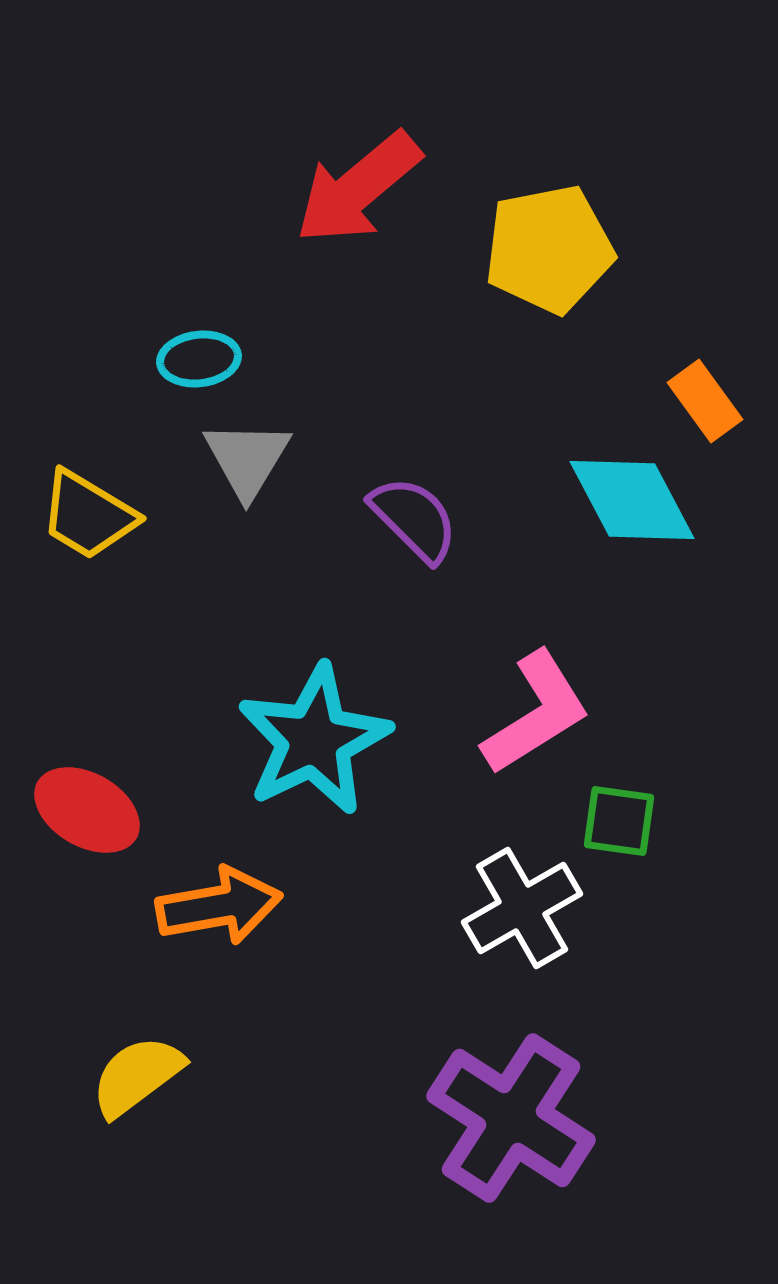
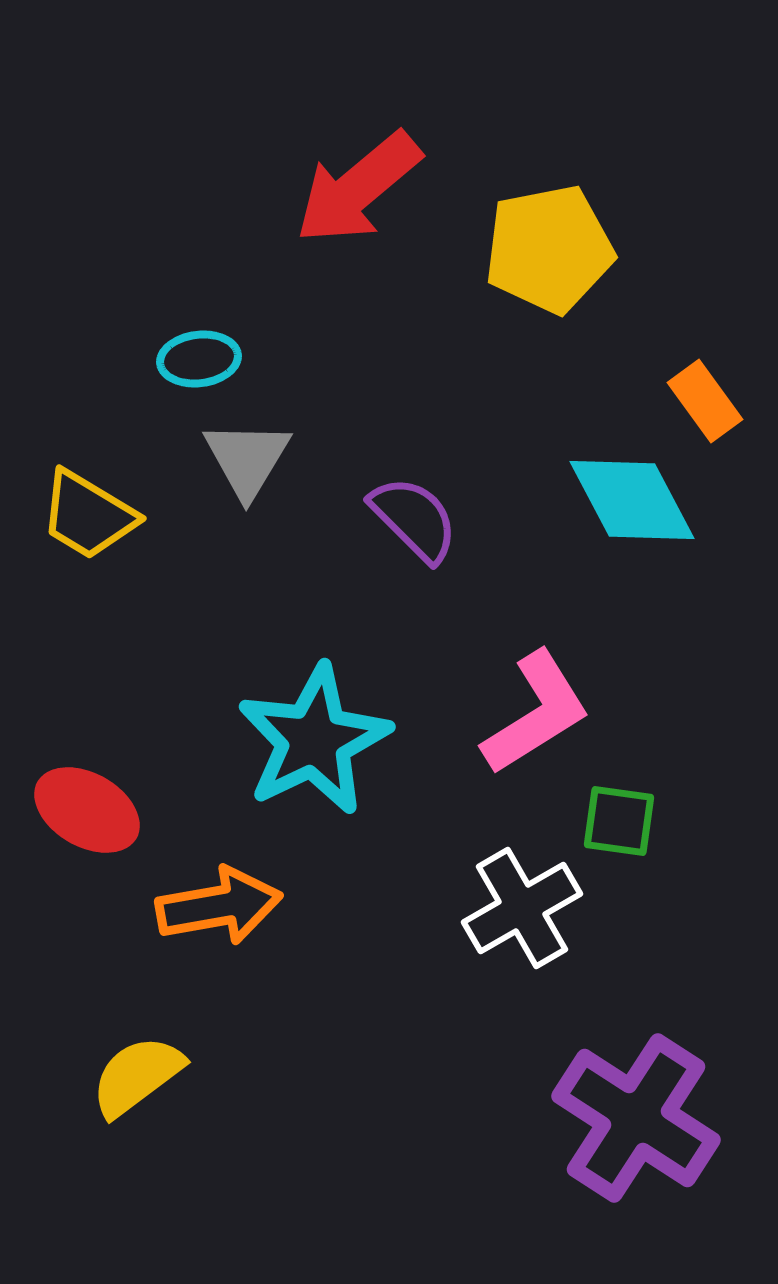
purple cross: moved 125 px right
